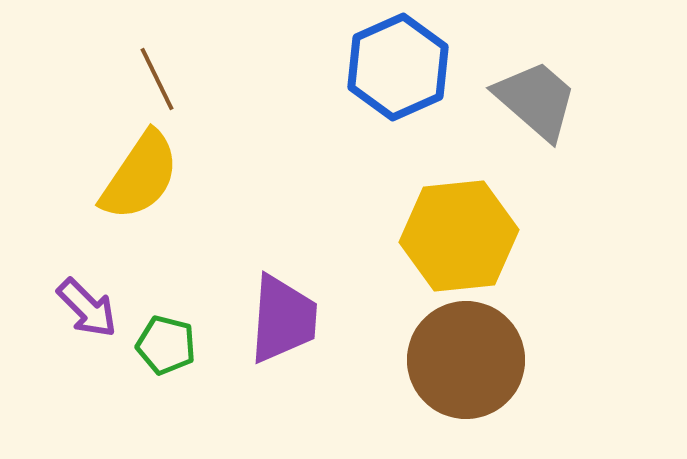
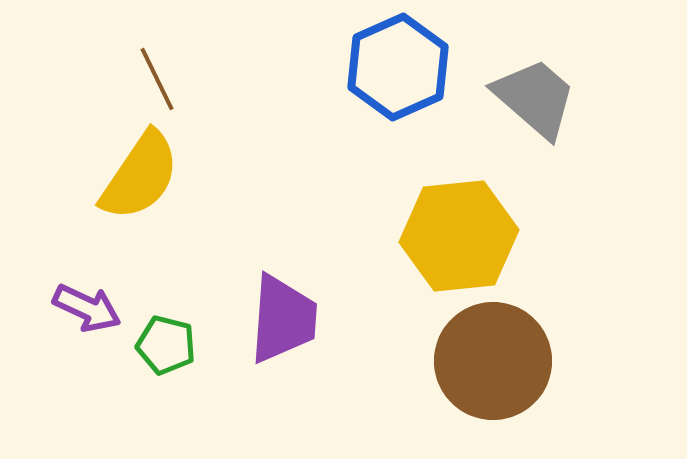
gray trapezoid: moved 1 px left, 2 px up
purple arrow: rotated 20 degrees counterclockwise
brown circle: moved 27 px right, 1 px down
